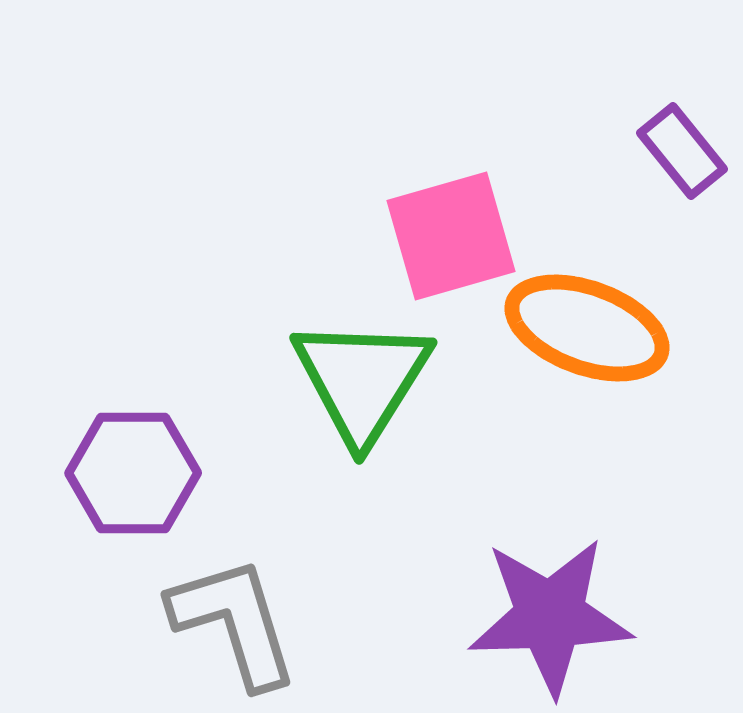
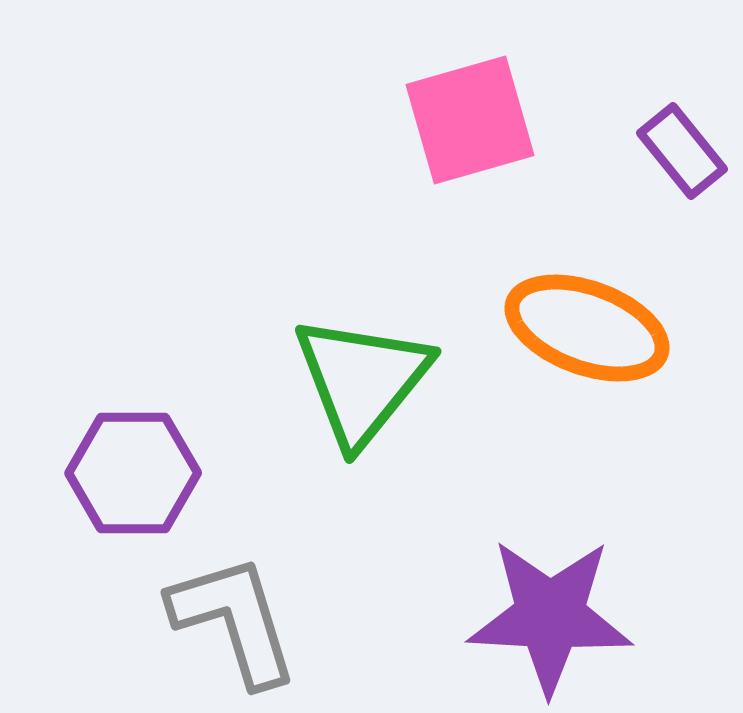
pink square: moved 19 px right, 116 px up
green triangle: rotated 7 degrees clockwise
purple star: rotated 5 degrees clockwise
gray L-shape: moved 2 px up
